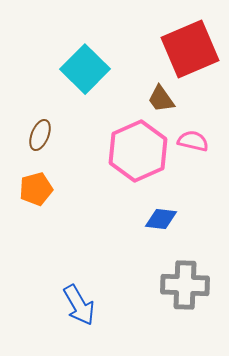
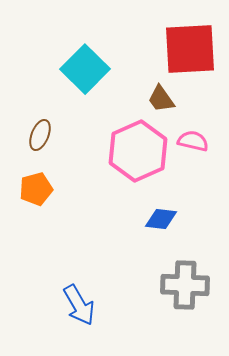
red square: rotated 20 degrees clockwise
